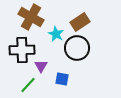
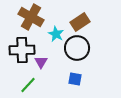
purple triangle: moved 4 px up
blue square: moved 13 px right
